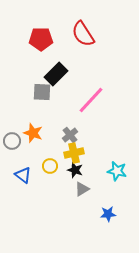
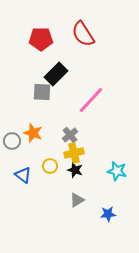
gray triangle: moved 5 px left, 11 px down
